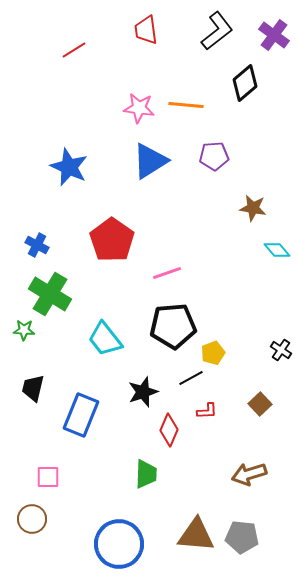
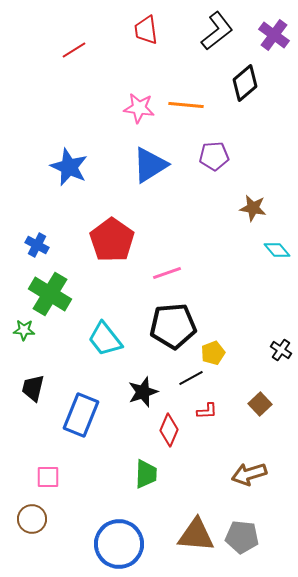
blue triangle: moved 4 px down
